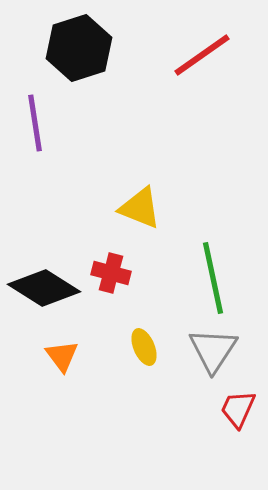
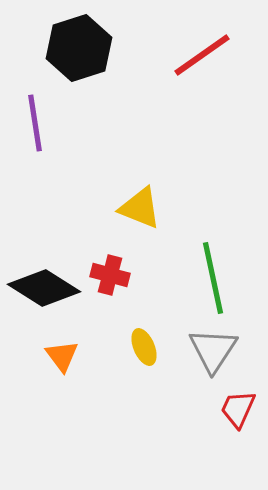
red cross: moved 1 px left, 2 px down
